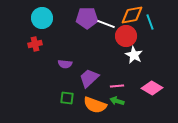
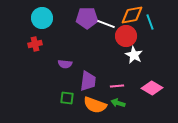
purple trapezoid: moved 1 px left, 3 px down; rotated 140 degrees clockwise
green arrow: moved 1 px right, 2 px down
